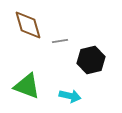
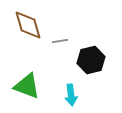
cyan arrow: moved 1 px right, 1 px up; rotated 70 degrees clockwise
